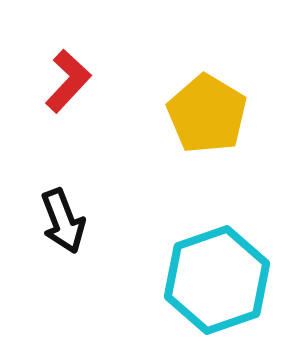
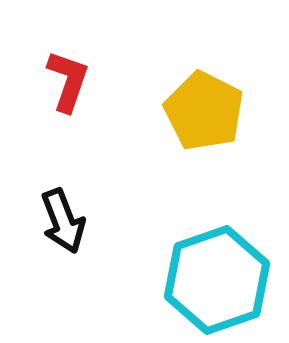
red L-shape: rotated 24 degrees counterclockwise
yellow pentagon: moved 3 px left, 3 px up; rotated 4 degrees counterclockwise
